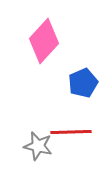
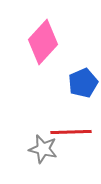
pink diamond: moved 1 px left, 1 px down
gray star: moved 5 px right, 3 px down
